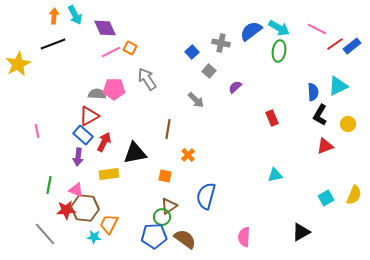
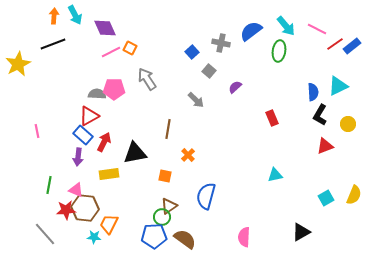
cyan arrow at (279, 28): moved 7 px right, 2 px up; rotated 20 degrees clockwise
